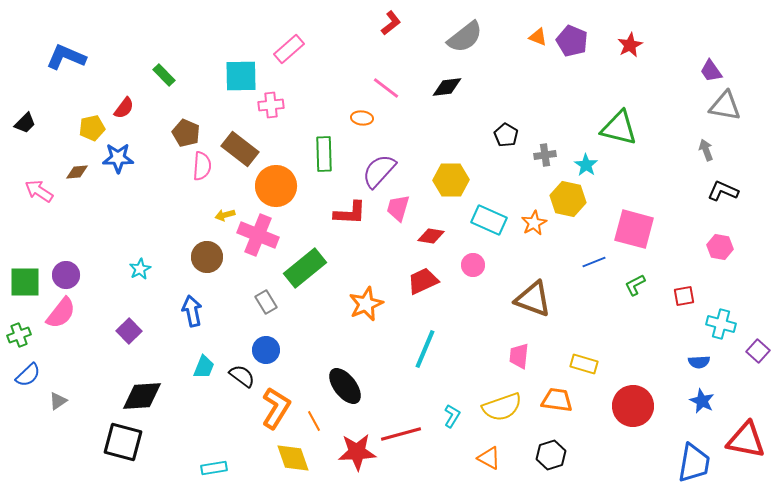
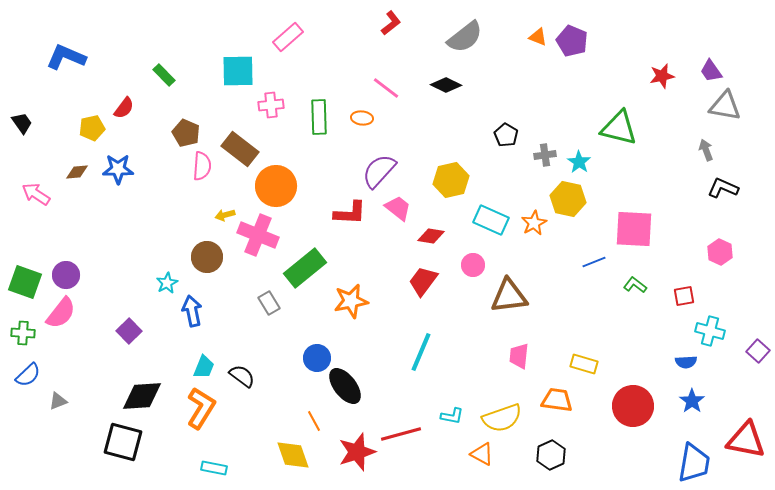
red star at (630, 45): moved 32 px right, 31 px down; rotated 15 degrees clockwise
pink rectangle at (289, 49): moved 1 px left, 12 px up
cyan square at (241, 76): moved 3 px left, 5 px up
black diamond at (447, 87): moved 1 px left, 2 px up; rotated 32 degrees clockwise
black trapezoid at (25, 123): moved 3 px left; rotated 80 degrees counterclockwise
green rectangle at (324, 154): moved 5 px left, 37 px up
blue star at (118, 158): moved 11 px down
cyan star at (586, 165): moved 7 px left, 3 px up
yellow hexagon at (451, 180): rotated 12 degrees counterclockwise
pink arrow at (39, 191): moved 3 px left, 3 px down
black L-shape at (723, 191): moved 3 px up
pink trapezoid at (398, 208): rotated 112 degrees clockwise
cyan rectangle at (489, 220): moved 2 px right
pink square at (634, 229): rotated 12 degrees counterclockwise
pink hexagon at (720, 247): moved 5 px down; rotated 15 degrees clockwise
cyan star at (140, 269): moved 27 px right, 14 px down
red trapezoid at (423, 281): rotated 28 degrees counterclockwise
green square at (25, 282): rotated 20 degrees clockwise
green L-shape at (635, 285): rotated 65 degrees clockwise
brown triangle at (533, 299): moved 24 px left, 3 px up; rotated 27 degrees counterclockwise
gray rectangle at (266, 302): moved 3 px right, 1 px down
orange star at (366, 304): moved 15 px left, 3 px up; rotated 12 degrees clockwise
cyan cross at (721, 324): moved 11 px left, 7 px down
green cross at (19, 335): moved 4 px right, 2 px up; rotated 25 degrees clockwise
cyan line at (425, 349): moved 4 px left, 3 px down
blue circle at (266, 350): moved 51 px right, 8 px down
blue semicircle at (699, 362): moved 13 px left
gray triangle at (58, 401): rotated 12 degrees clockwise
blue star at (702, 401): moved 10 px left; rotated 10 degrees clockwise
yellow semicircle at (502, 407): moved 11 px down
orange L-shape at (276, 408): moved 75 px left
cyan L-shape at (452, 416): rotated 70 degrees clockwise
red star at (357, 452): rotated 15 degrees counterclockwise
black hexagon at (551, 455): rotated 8 degrees counterclockwise
yellow diamond at (293, 458): moved 3 px up
orange triangle at (489, 458): moved 7 px left, 4 px up
cyan rectangle at (214, 468): rotated 20 degrees clockwise
